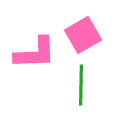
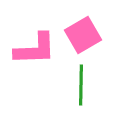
pink L-shape: moved 4 px up
